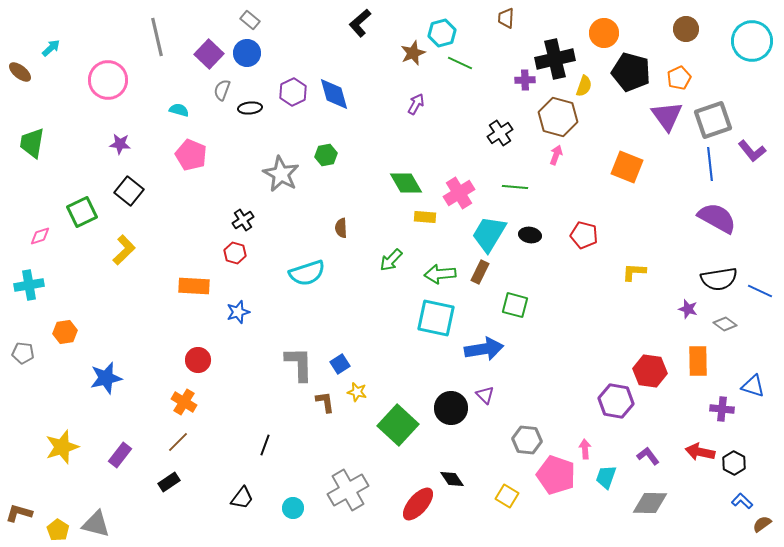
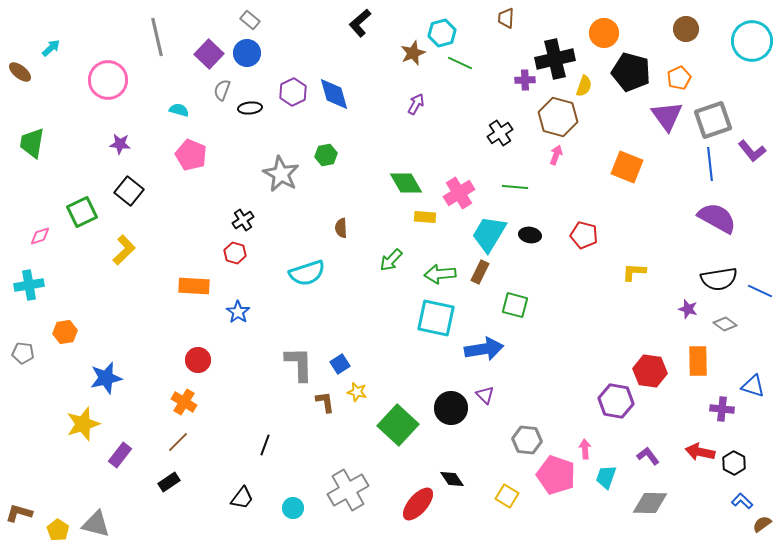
blue star at (238, 312): rotated 20 degrees counterclockwise
yellow star at (62, 447): moved 21 px right, 23 px up
